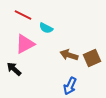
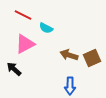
blue arrow: rotated 24 degrees counterclockwise
